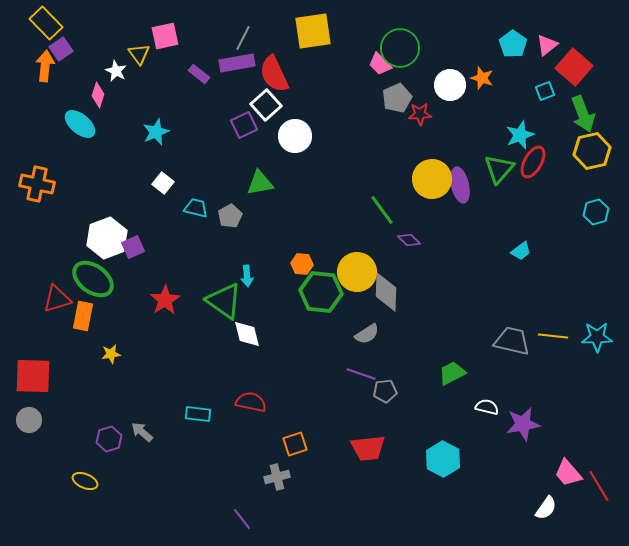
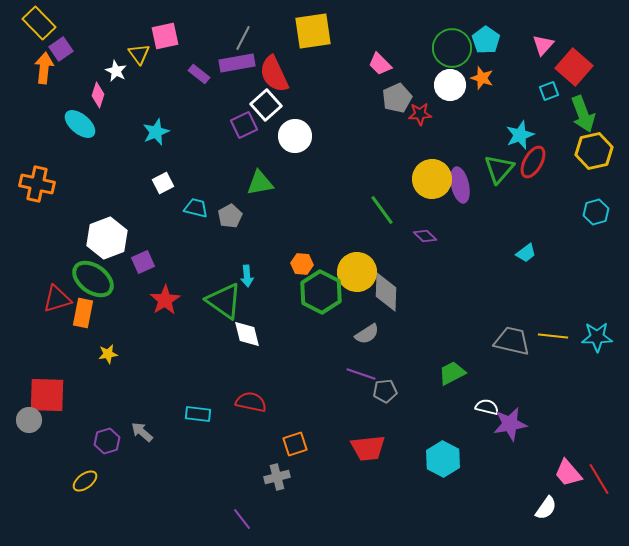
yellow rectangle at (46, 23): moved 7 px left
cyan pentagon at (513, 44): moved 27 px left, 4 px up
pink triangle at (547, 45): moved 4 px left; rotated 10 degrees counterclockwise
green circle at (400, 48): moved 52 px right
orange arrow at (45, 66): moved 1 px left, 2 px down
cyan square at (545, 91): moved 4 px right
yellow hexagon at (592, 151): moved 2 px right
white square at (163, 183): rotated 25 degrees clockwise
purple diamond at (409, 240): moved 16 px right, 4 px up
purple square at (133, 247): moved 10 px right, 15 px down
cyan trapezoid at (521, 251): moved 5 px right, 2 px down
green hexagon at (321, 292): rotated 21 degrees clockwise
orange rectangle at (83, 316): moved 3 px up
yellow star at (111, 354): moved 3 px left
red square at (33, 376): moved 14 px right, 19 px down
purple star at (523, 424): moved 13 px left
purple hexagon at (109, 439): moved 2 px left, 2 px down
yellow ellipse at (85, 481): rotated 60 degrees counterclockwise
red line at (599, 486): moved 7 px up
